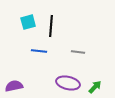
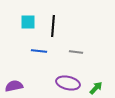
cyan square: rotated 14 degrees clockwise
black line: moved 2 px right
gray line: moved 2 px left
green arrow: moved 1 px right, 1 px down
